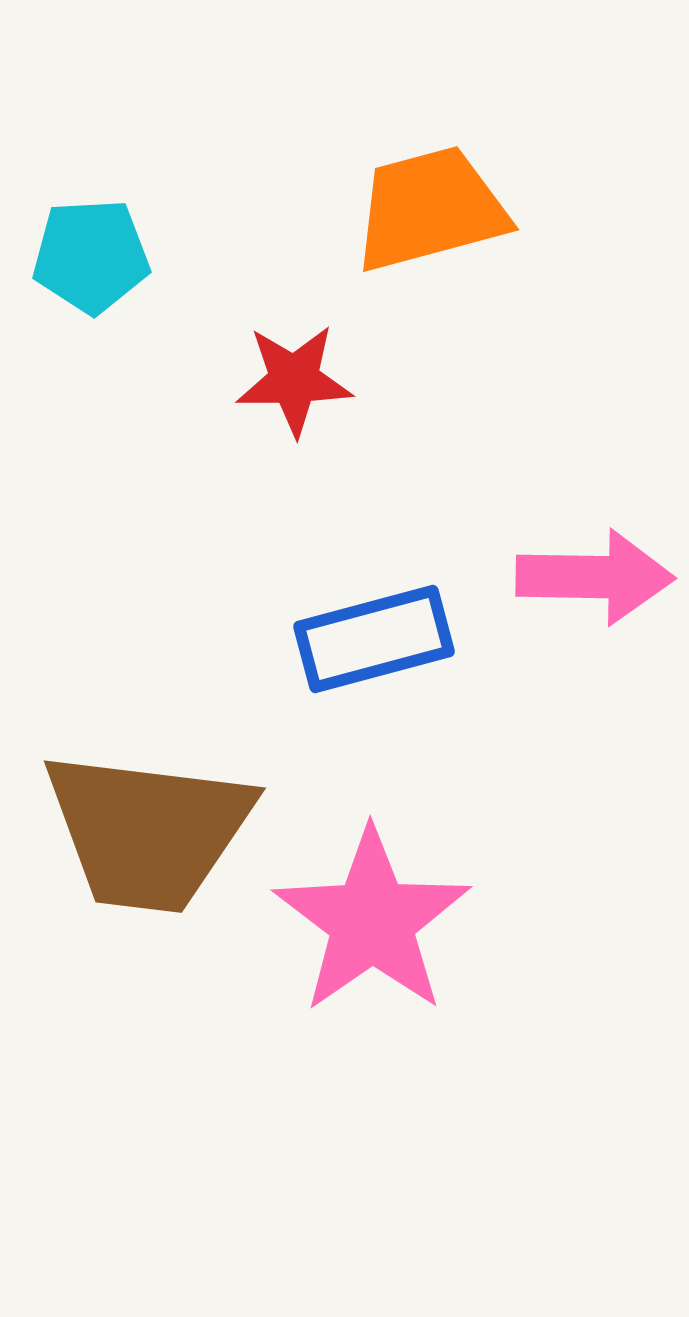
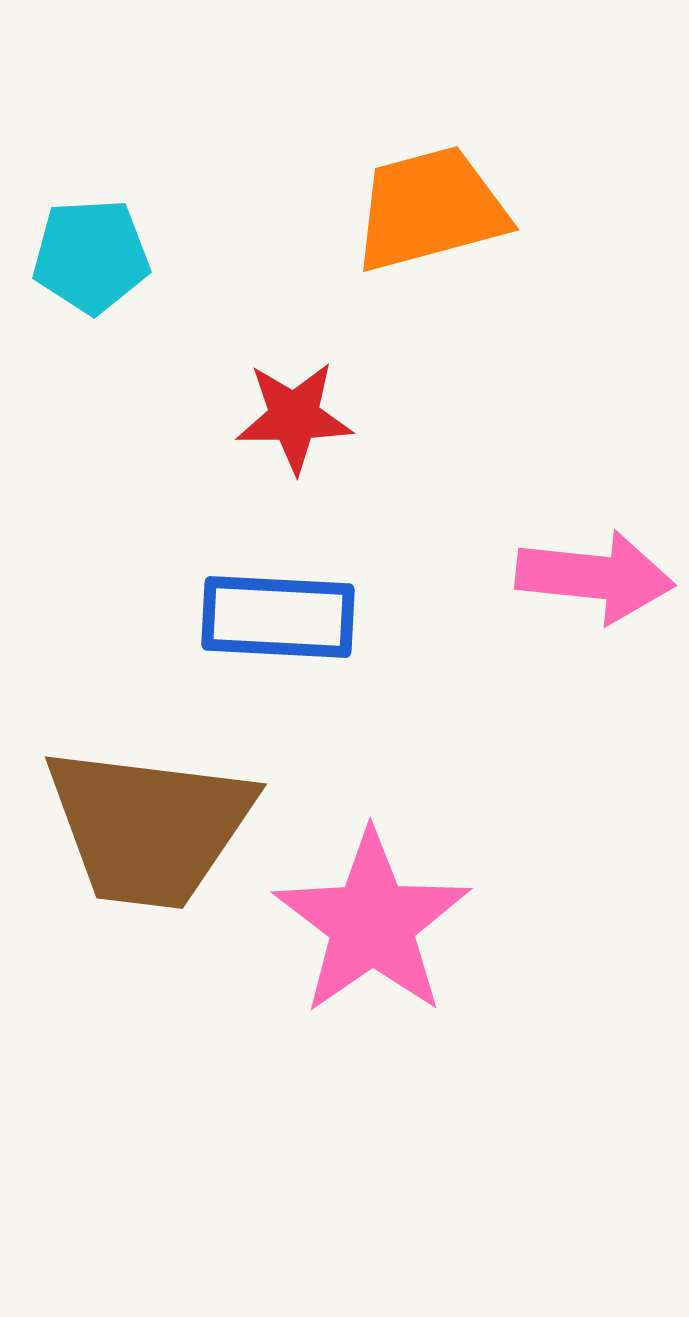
red star: moved 37 px down
pink arrow: rotated 5 degrees clockwise
blue rectangle: moved 96 px left, 22 px up; rotated 18 degrees clockwise
brown trapezoid: moved 1 px right, 4 px up
pink star: moved 2 px down
